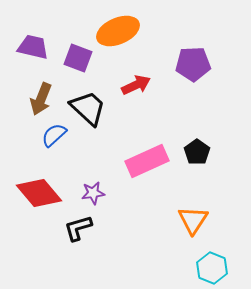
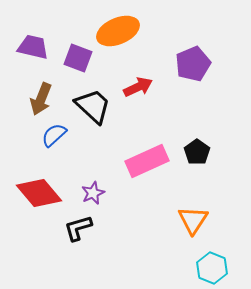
purple pentagon: rotated 20 degrees counterclockwise
red arrow: moved 2 px right, 2 px down
black trapezoid: moved 5 px right, 2 px up
purple star: rotated 15 degrees counterclockwise
